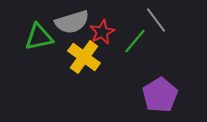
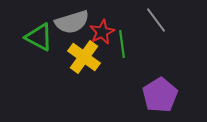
green triangle: rotated 40 degrees clockwise
green line: moved 13 px left, 3 px down; rotated 48 degrees counterclockwise
